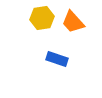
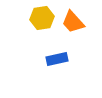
blue rectangle: rotated 30 degrees counterclockwise
